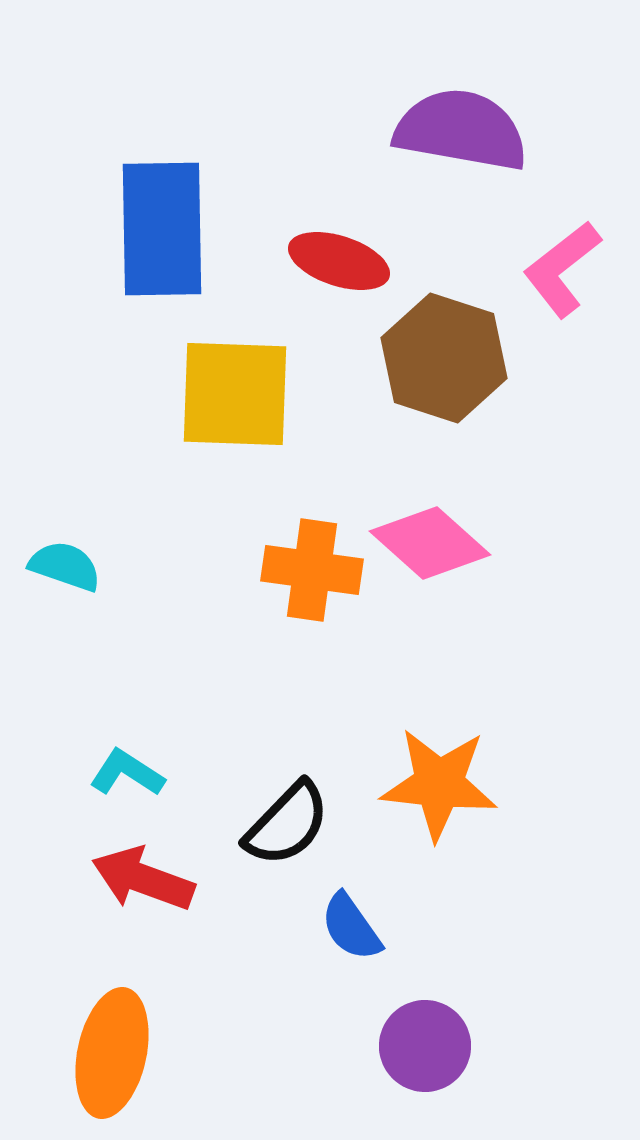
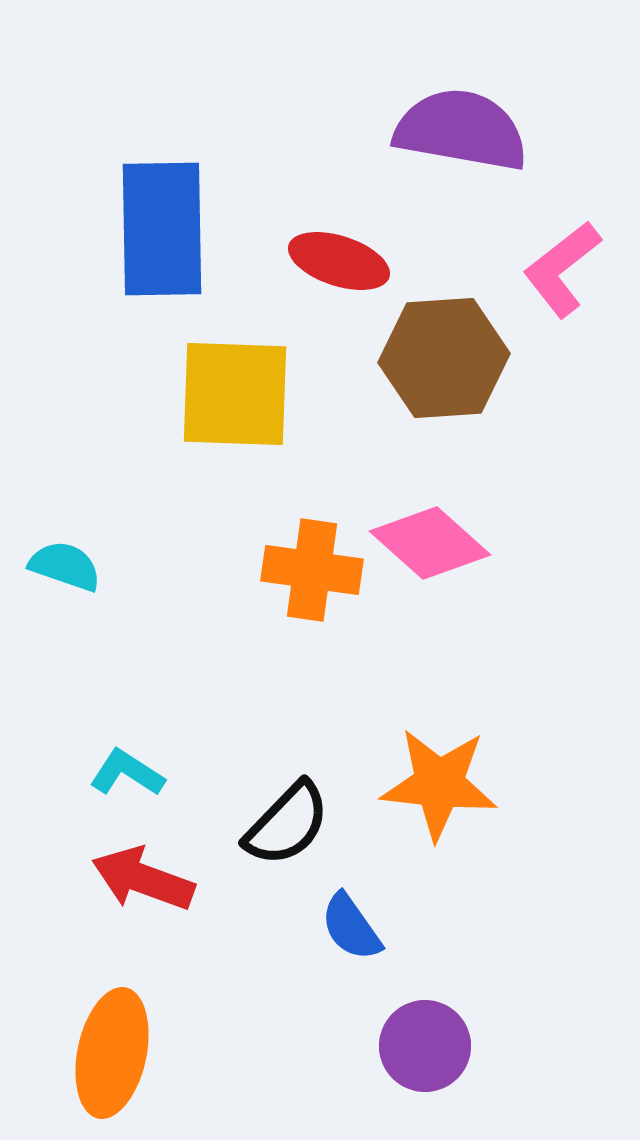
brown hexagon: rotated 22 degrees counterclockwise
